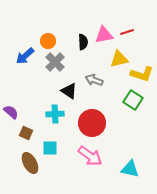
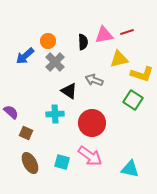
cyan square: moved 12 px right, 14 px down; rotated 14 degrees clockwise
